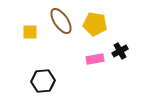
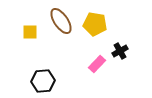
pink rectangle: moved 2 px right, 5 px down; rotated 36 degrees counterclockwise
